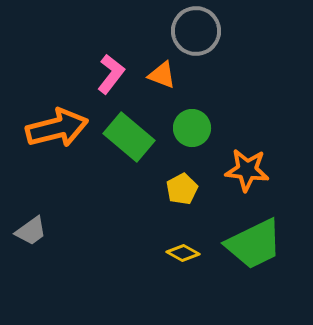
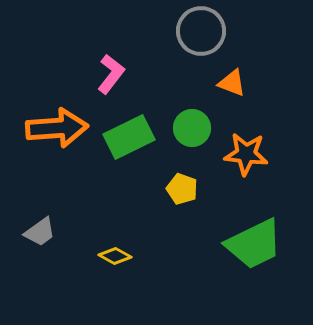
gray circle: moved 5 px right
orange triangle: moved 70 px right, 8 px down
orange arrow: rotated 10 degrees clockwise
green rectangle: rotated 66 degrees counterclockwise
orange star: moved 1 px left, 16 px up
yellow pentagon: rotated 24 degrees counterclockwise
gray trapezoid: moved 9 px right, 1 px down
yellow diamond: moved 68 px left, 3 px down
